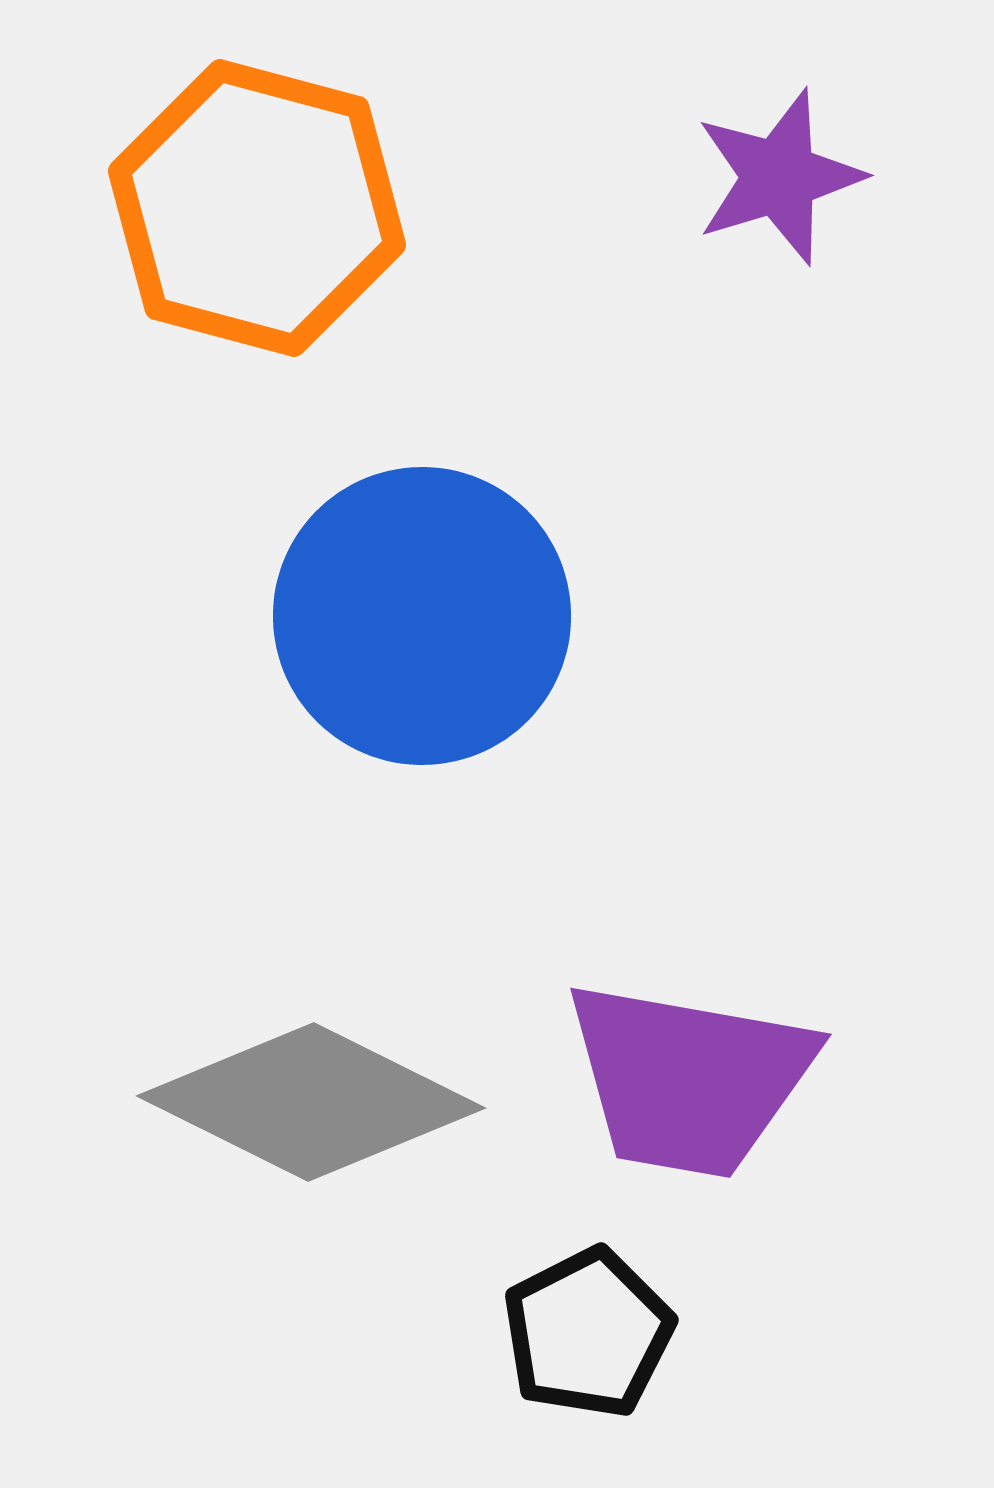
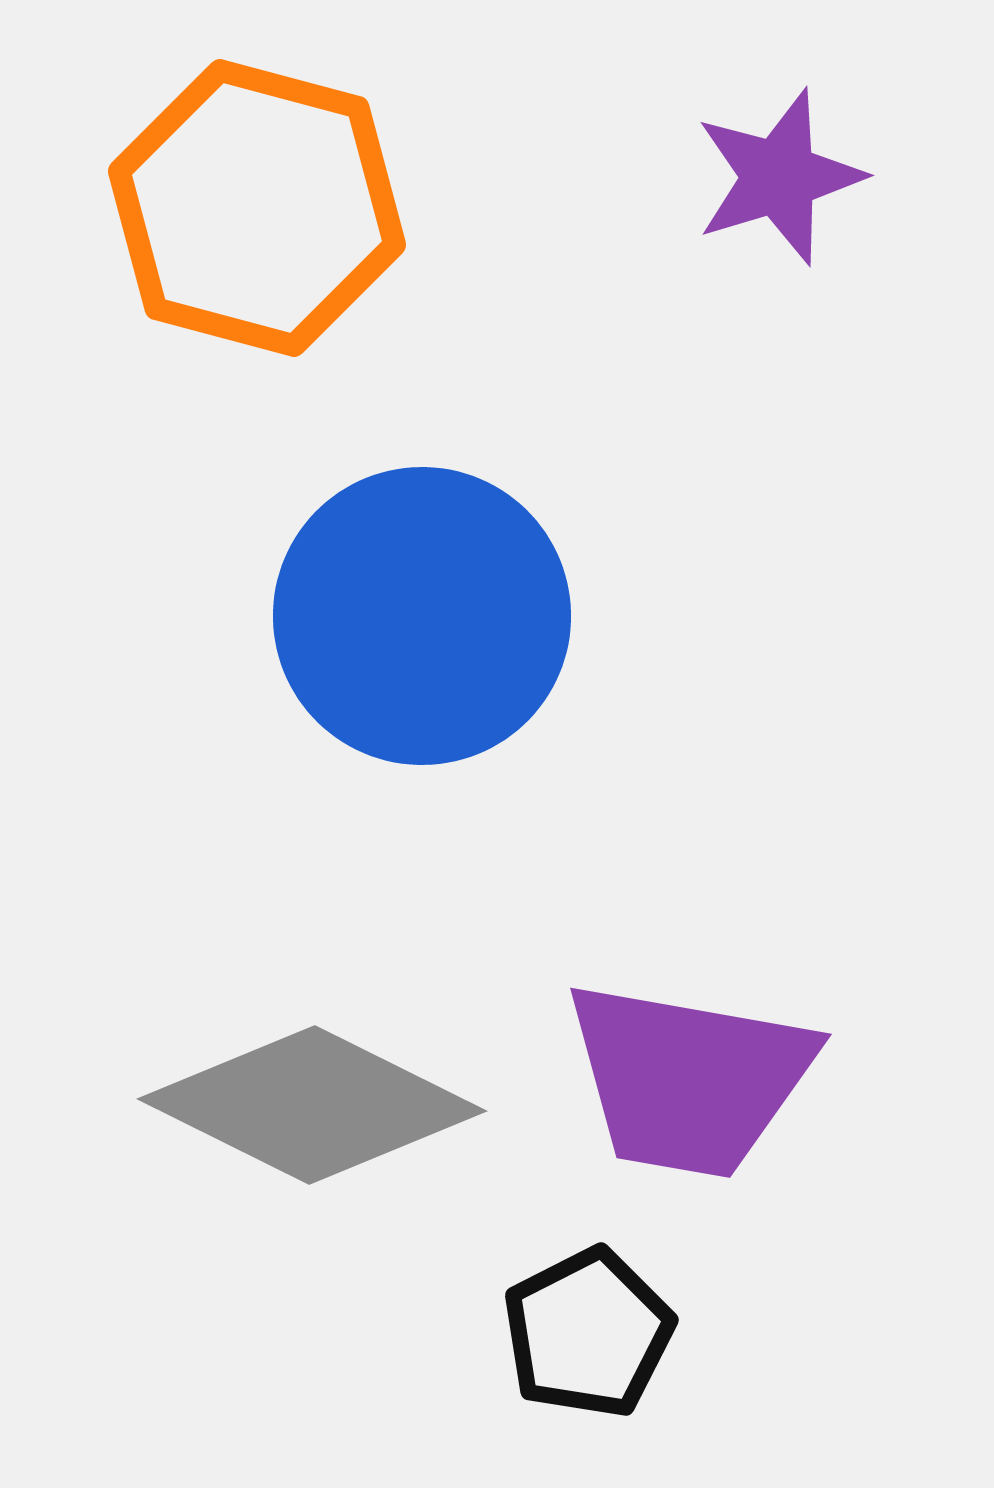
gray diamond: moved 1 px right, 3 px down
